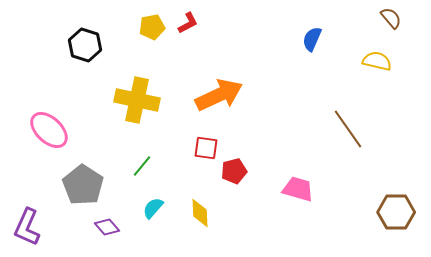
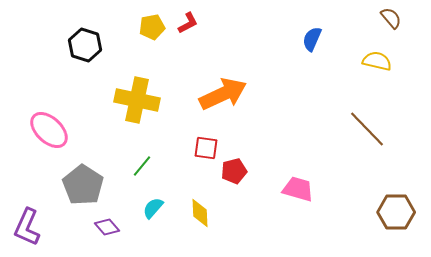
orange arrow: moved 4 px right, 1 px up
brown line: moved 19 px right; rotated 9 degrees counterclockwise
